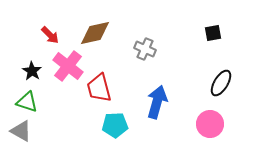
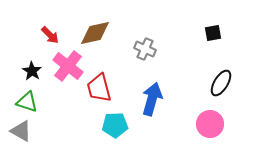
blue arrow: moved 5 px left, 3 px up
